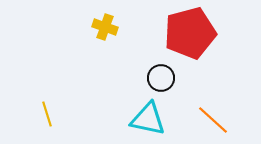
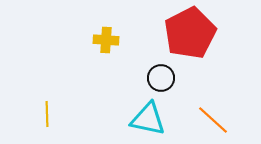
yellow cross: moved 1 px right, 13 px down; rotated 15 degrees counterclockwise
red pentagon: rotated 12 degrees counterclockwise
yellow line: rotated 15 degrees clockwise
